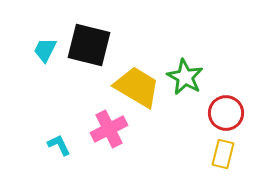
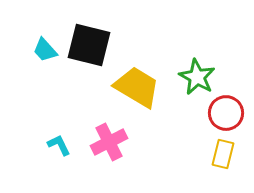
cyan trapezoid: rotated 68 degrees counterclockwise
green star: moved 12 px right
pink cross: moved 13 px down
